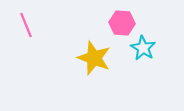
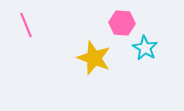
cyan star: moved 2 px right
